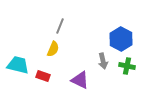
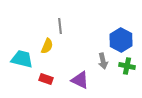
gray line: rotated 28 degrees counterclockwise
blue hexagon: moved 1 px down
yellow semicircle: moved 6 px left, 3 px up
cyan trapezoid: moved 4 px right, 6 px up
red rectangle: moved 3 px right, 3 px down
